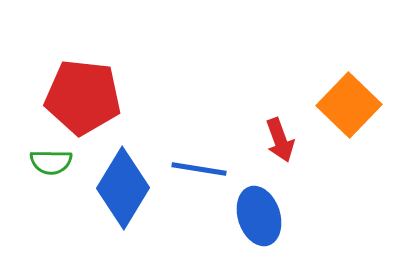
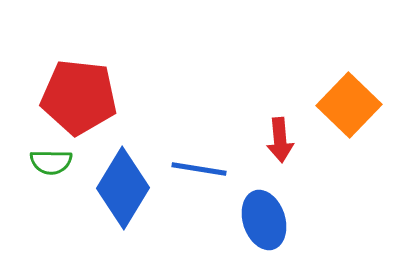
red pentagon: moved 4 px left
red arrow: rotated 15 degrees clockwise
blue ellipse: moved 5 px right, 4 px down
